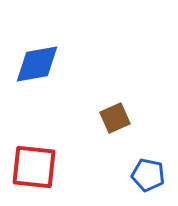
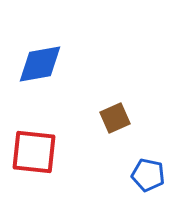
blue diamond: moved 3 px right
red square: moved 15 px up
